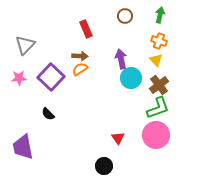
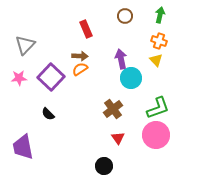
brown cross: moved 46 px left, 24 px down
